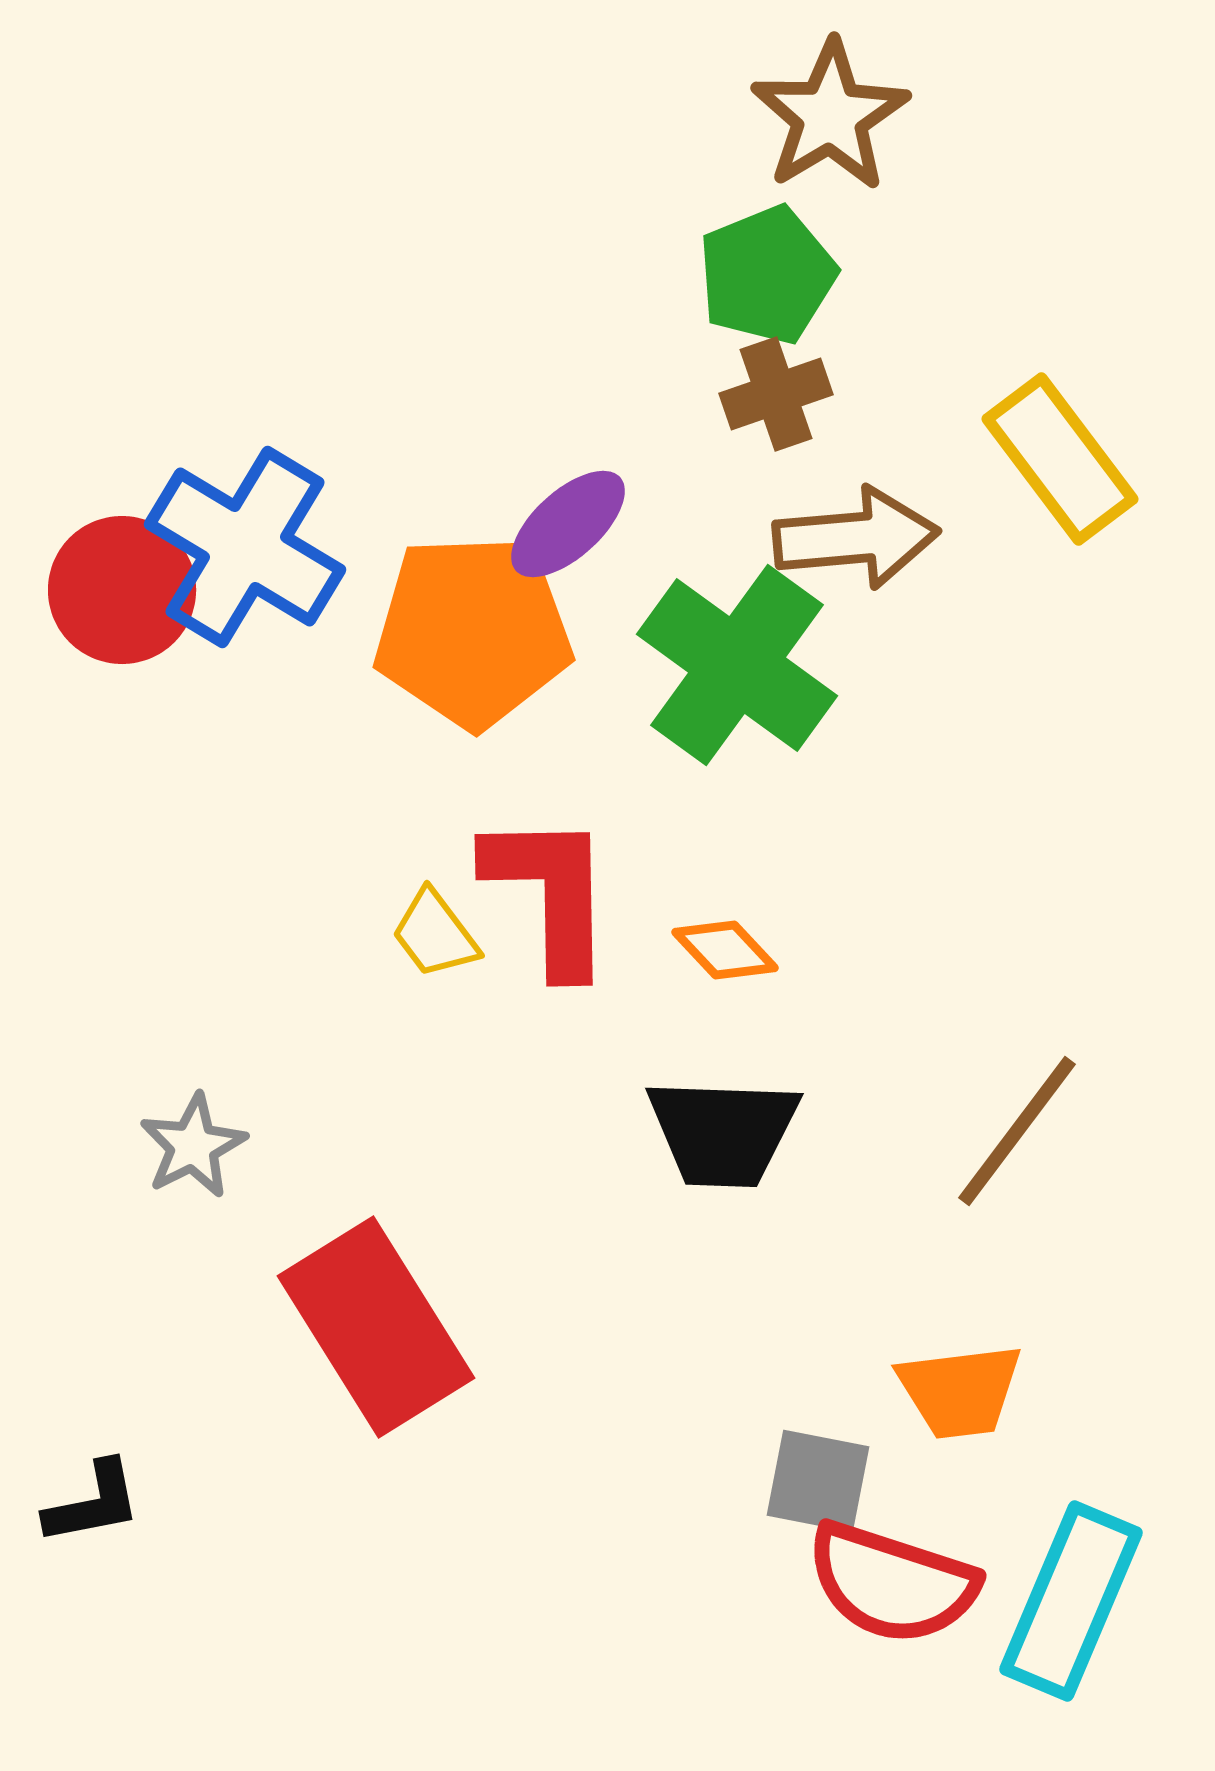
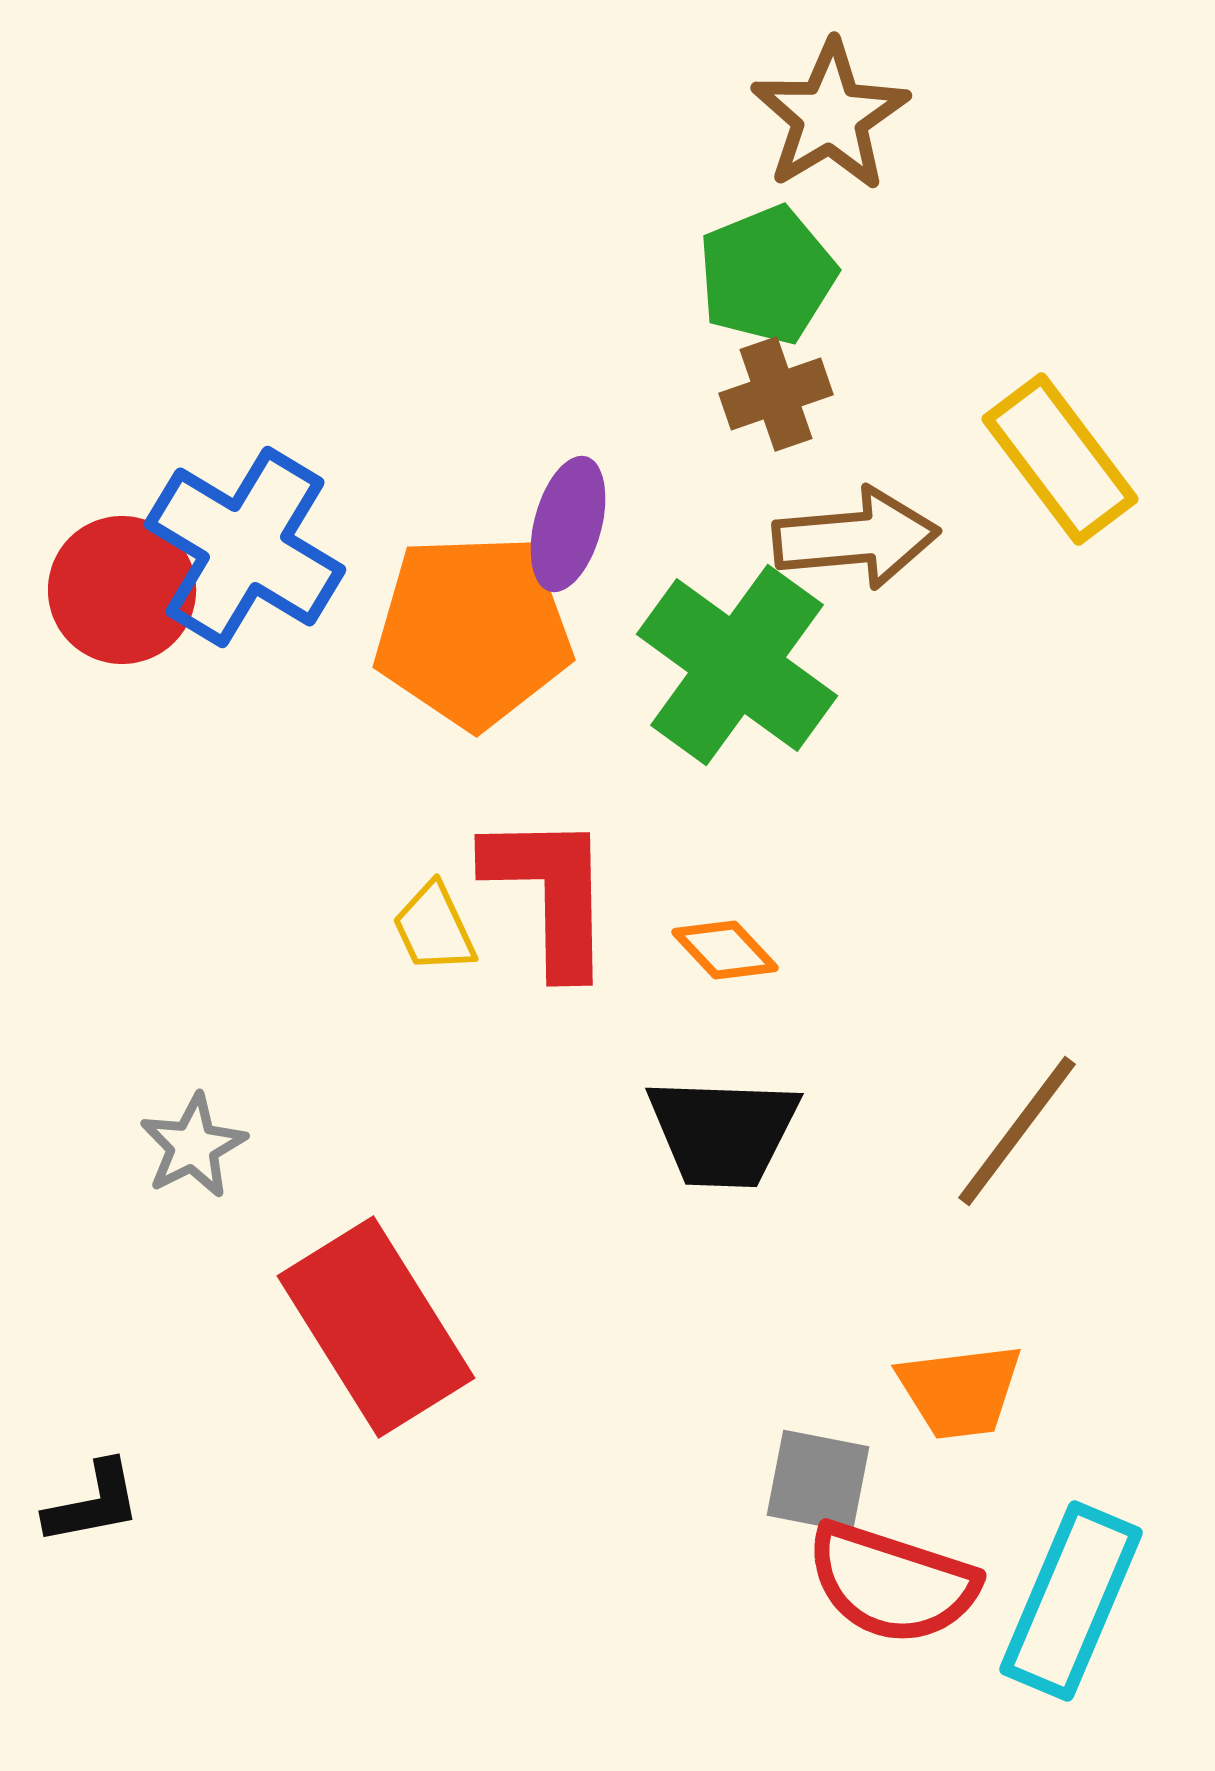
purple ellipse: rotated 33 degrees counterclockwise
yellow trapezoid: moved 1 px left, 6 px up; rotated 12 degrees clockwise
